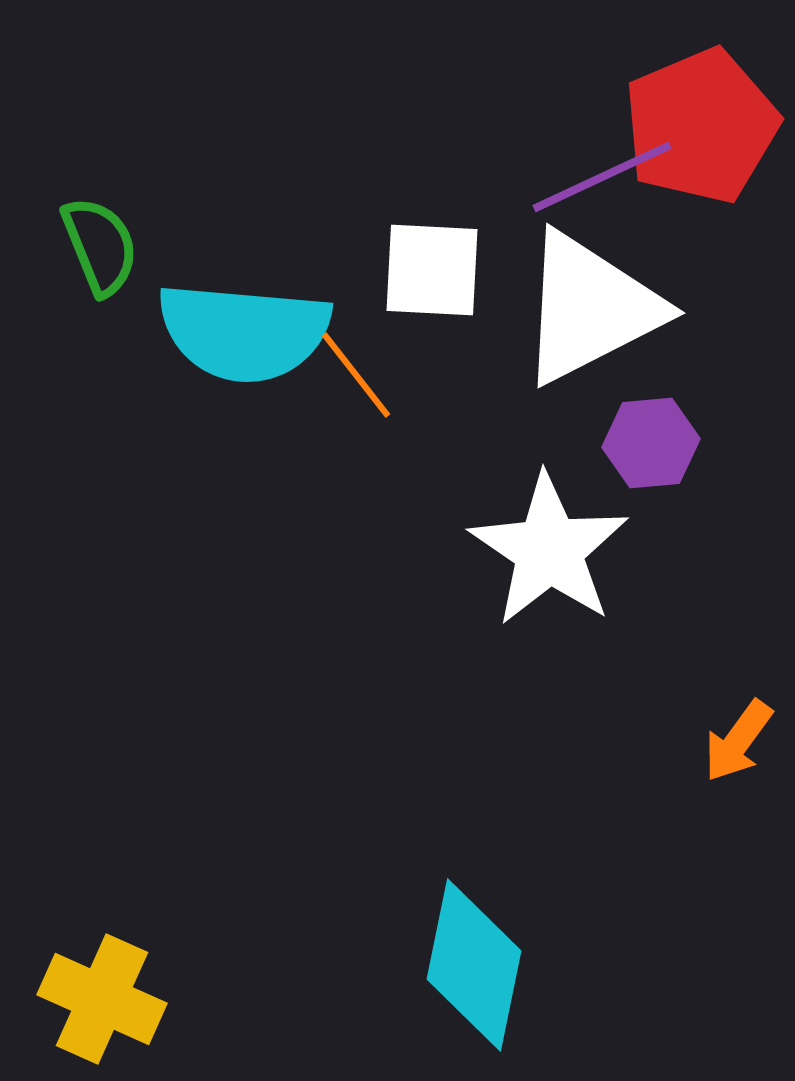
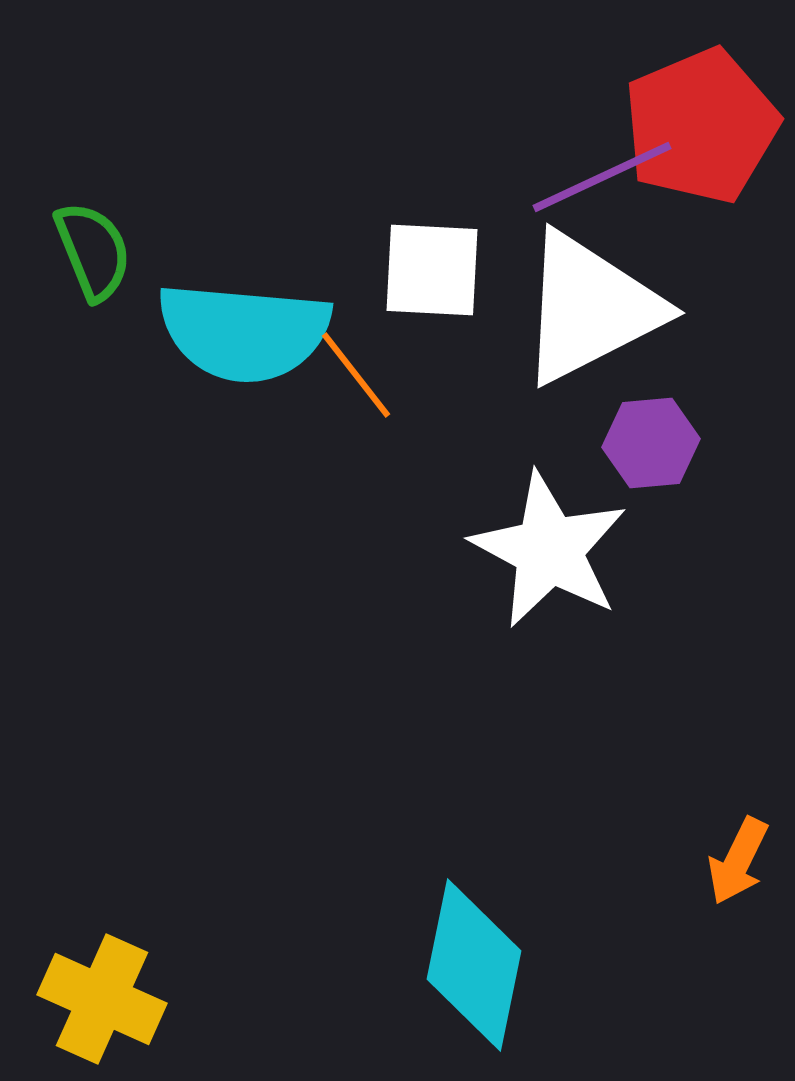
green semicircle: moved 7 px left, 5 px down
white star: rotated 6 degrees counterclockwise
orange arrow: moved 120 px down; rotated 10 degrees counterclockwise
